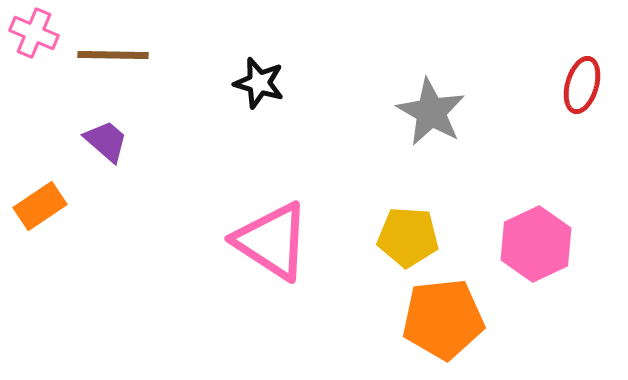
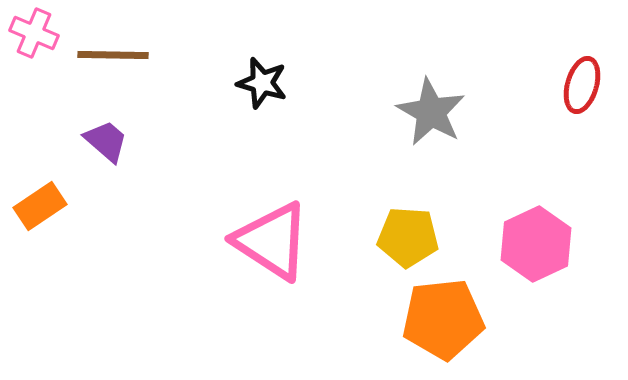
black star: moved 3 px right
